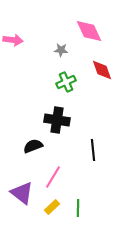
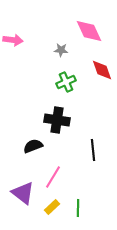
purple triangle: moved 1 px right
